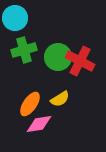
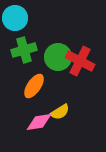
yellow semicircle: moved 13 px down
orange ellipse: moved 4 px right, 18 px up
pink diamond: moved 2 px up
